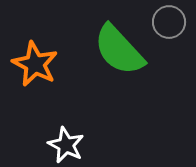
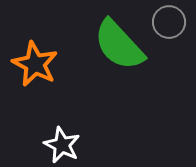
green semicircle: moved 5 px up
white star: moved 4 px left
